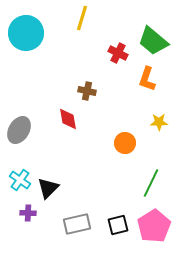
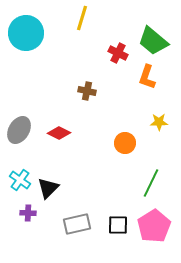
orange L-shape: moved 2 px up
red diamond: moved 9 px left, 14 px down; rotated 55 degrees counterclockwise
black square: rotated 15 degrees clockwise
